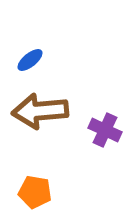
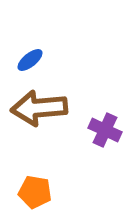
brown arrow: moved 1 px left, 3 px up
